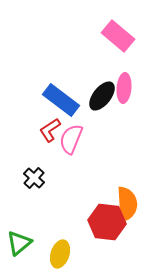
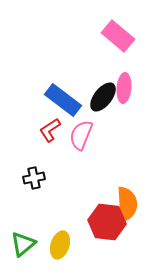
black ellipse: moved 1 px right, 1 px down
blue rectangle: moved 2 px right
pink semicircle: moved 10 px right, 4 px up
black cross: rotated 35 degrees clockwise
green triangle: moved 4 px right, 1 px down
yellow ellipse: moved 9 px up
